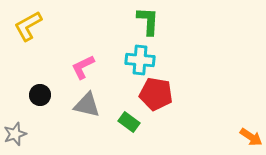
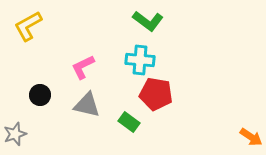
green L-shape: rotated 124 degrees clockwise
